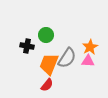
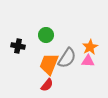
black cross: moved 9 px left
